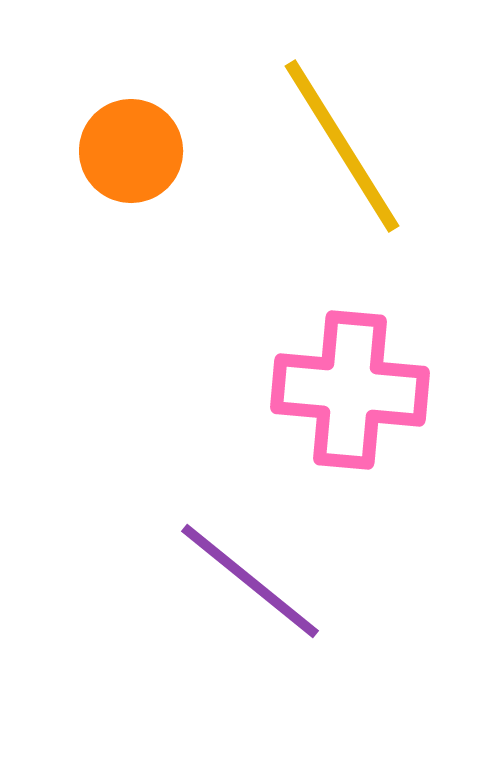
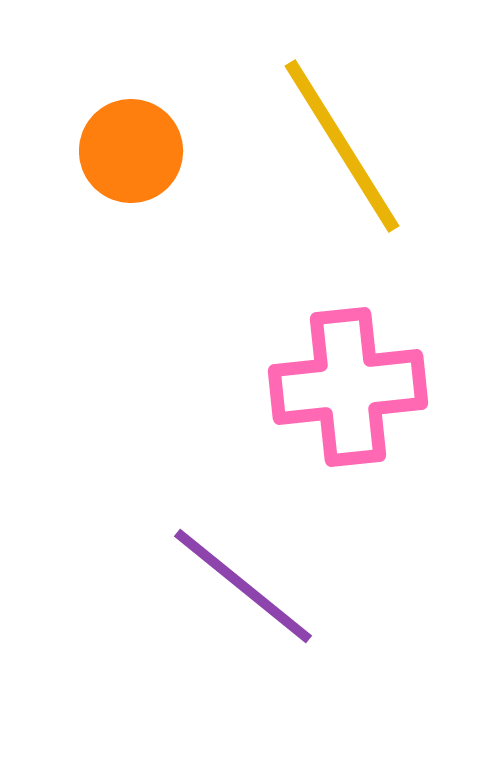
pink cross: moved 2 px left, 3 px up; rotated 11 degrees counterclockwise
purple line: moved 7 px left, 5 px down
